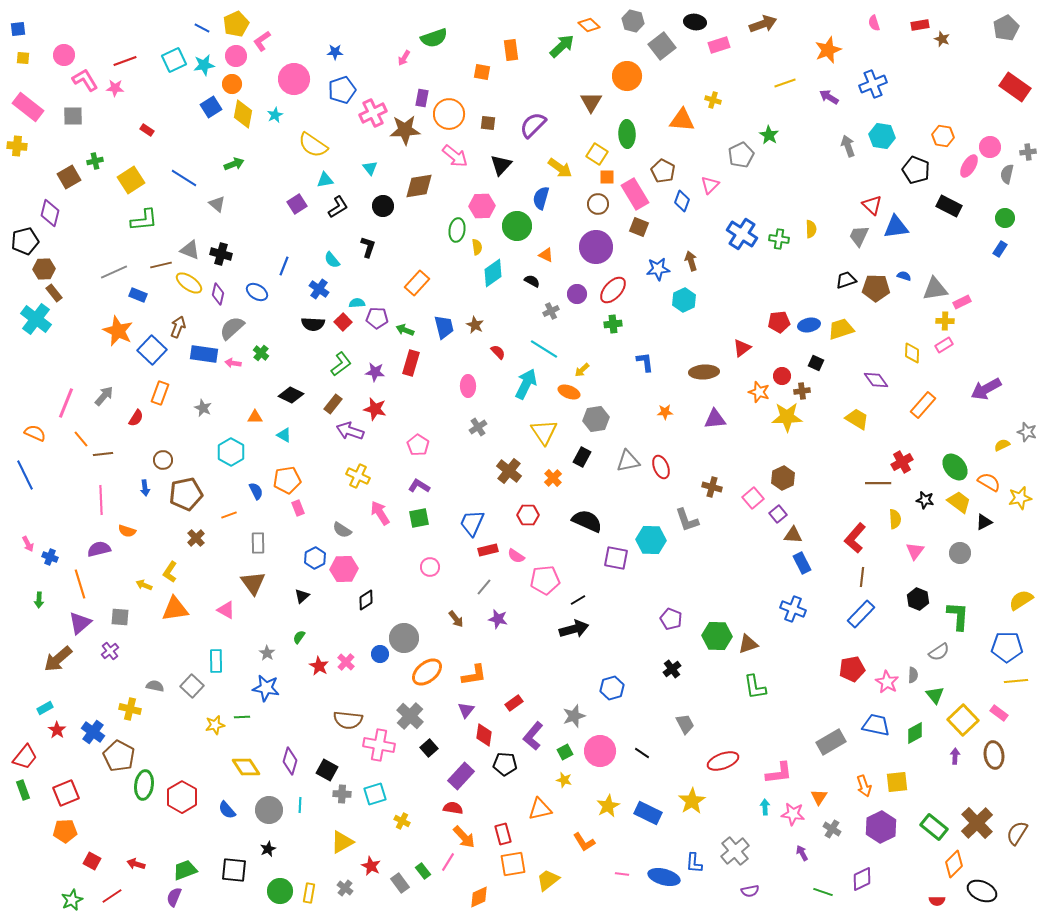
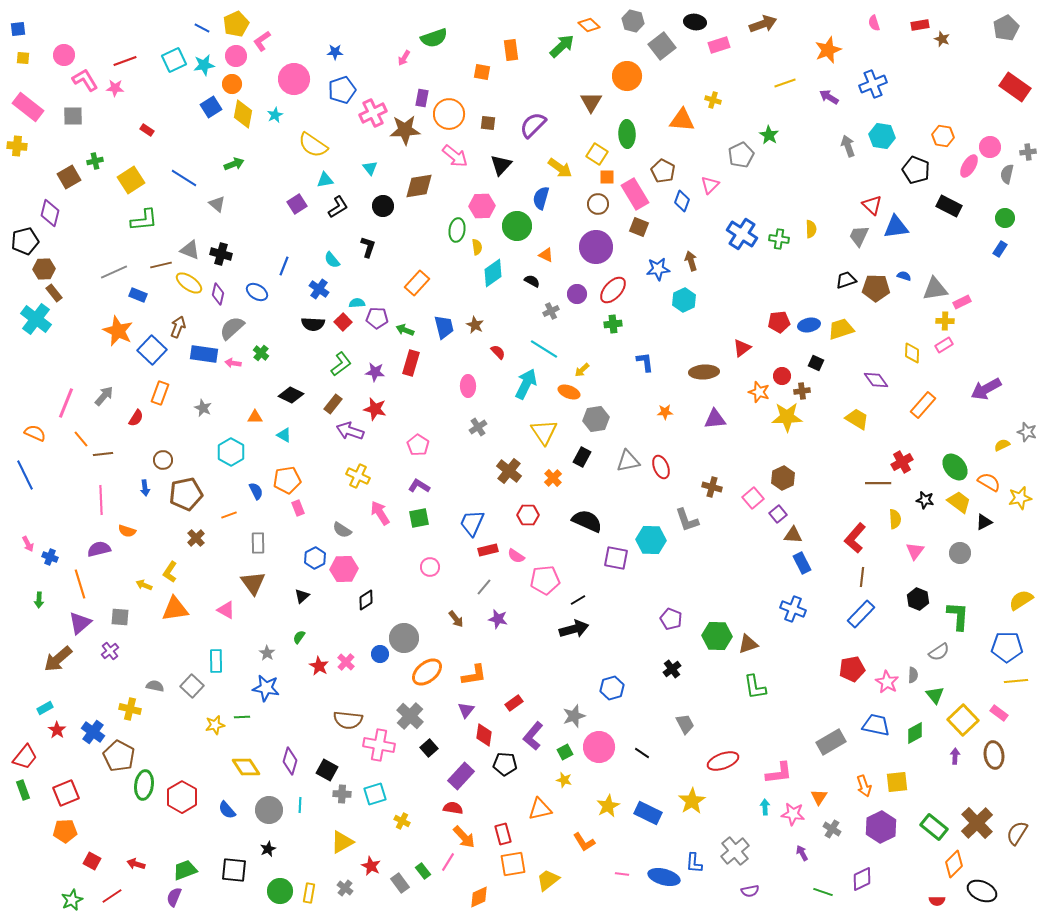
pink circle at (600, 751): moved 1 px left, 4 px up
